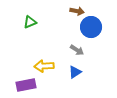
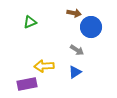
brown arrow: moved 3 px left, 2 px down
purple rectangle: moved 1 px right, 1 px up
